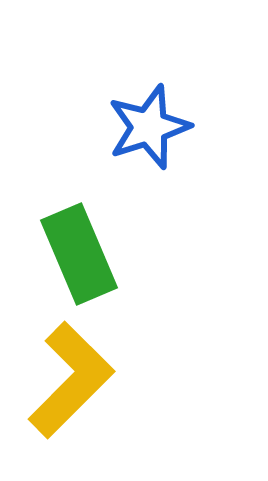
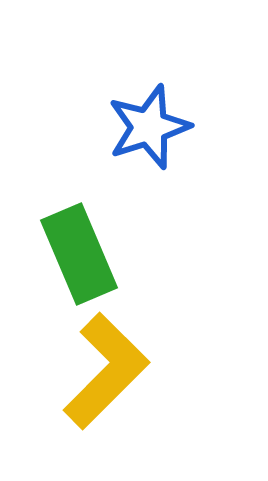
yellow L-shape: moved 35 px right, 9 px up
